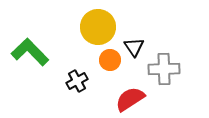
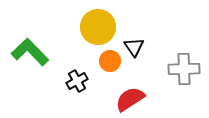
orange circle: moved 1 px down
gray cross: moved 20 px right
